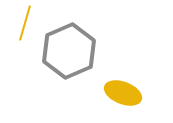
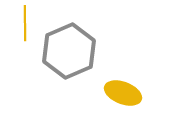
yellow line: rotated 16 degrees counterclockwise
